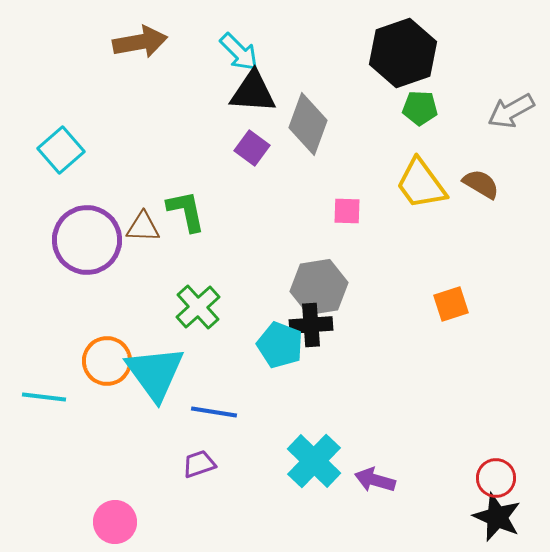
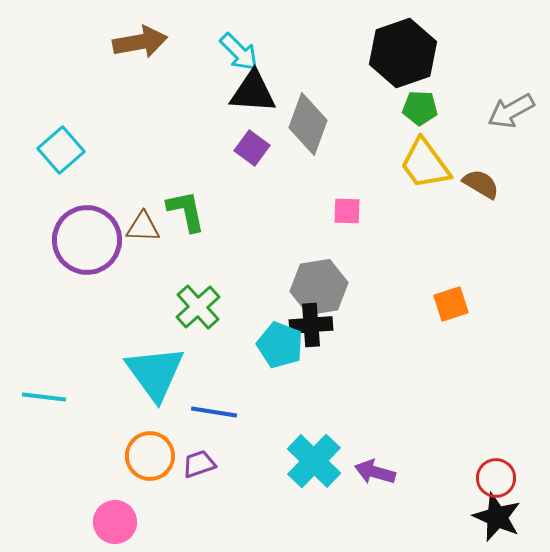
yellow trapezoid: moved 4 px right, 20 px up
orange circle: moved 43 px right, 95 px down
purple arrow: moved 8 px up
